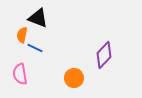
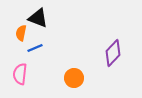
orange semicircle: moved 1 px left, 2 px up
blue line: rotated 49 degrees counterclockwise
purple diamond: moved 9 px right, 2 px up
pink semicircle: rotated 15 degrees clockwise
